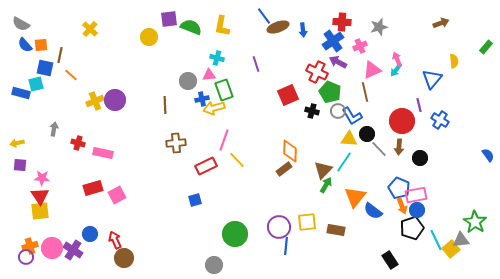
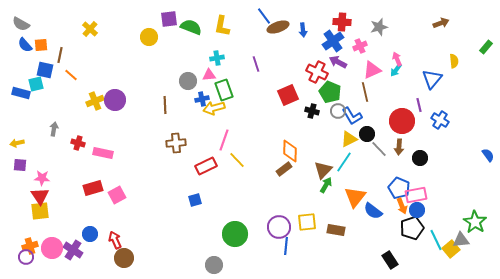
cyan cross at (217, 58): rotated 24 degrees counterclockwise
blue square at (45, 68): moved 2 px down
yellow triangle at (349, 139): rotated 30 degrees counterclockwise
